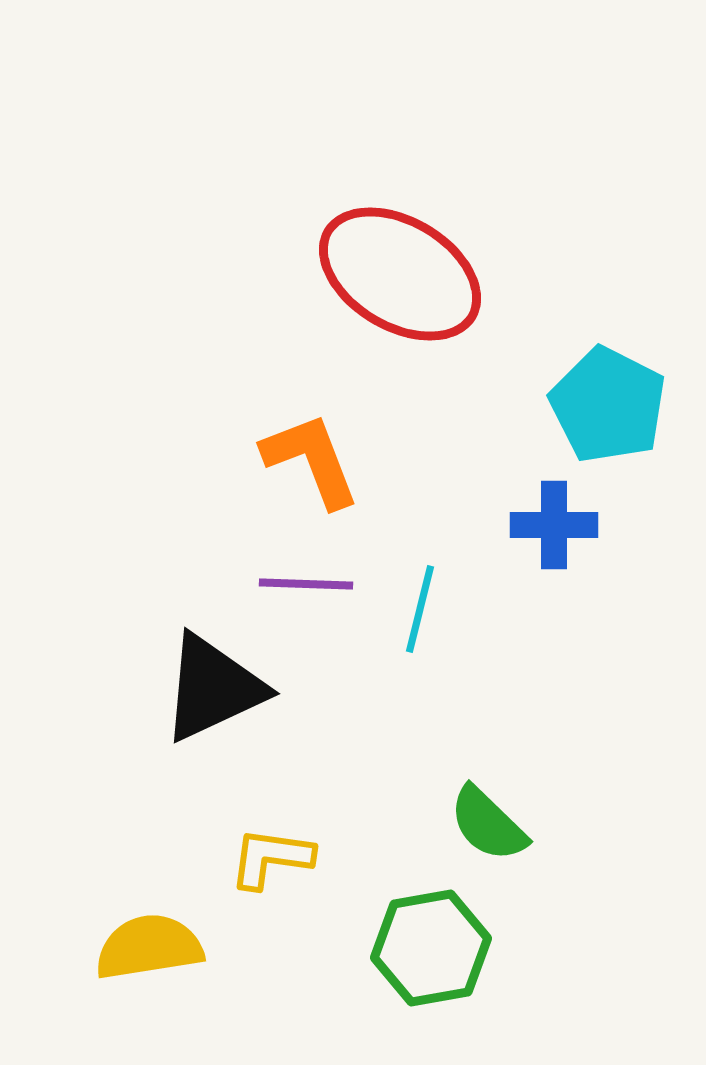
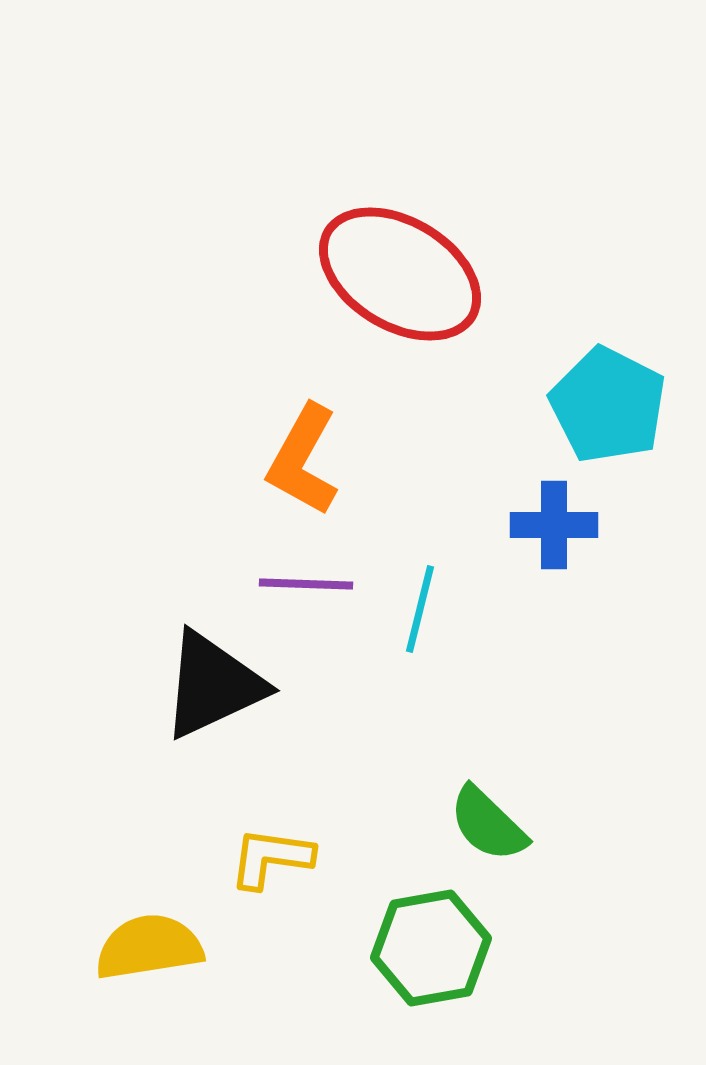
orange L-shape: moved 8 px left; rotated 130 degrees counterclockwise
black triangle: moved 3 px up
